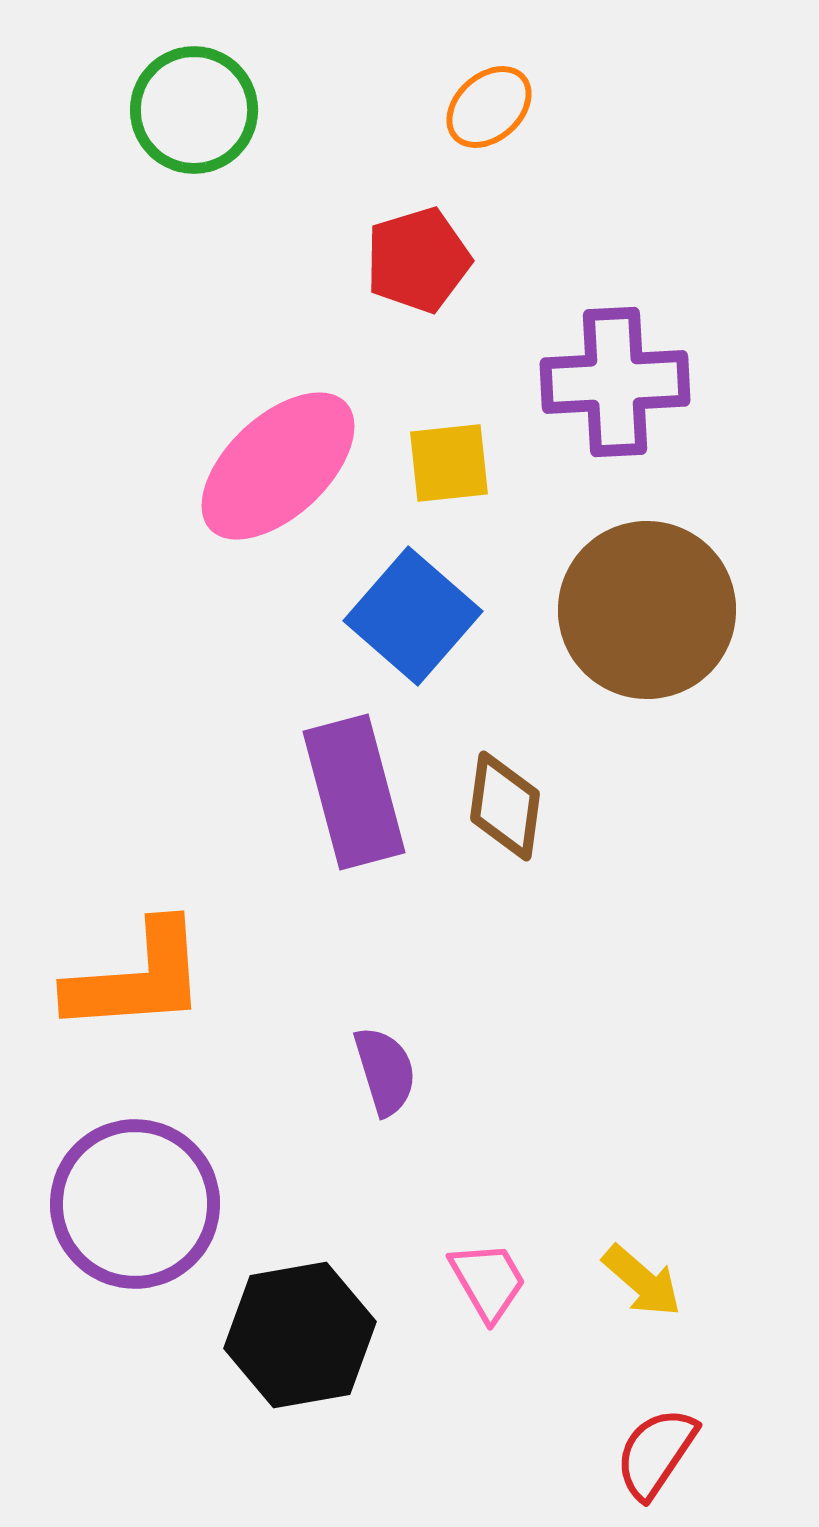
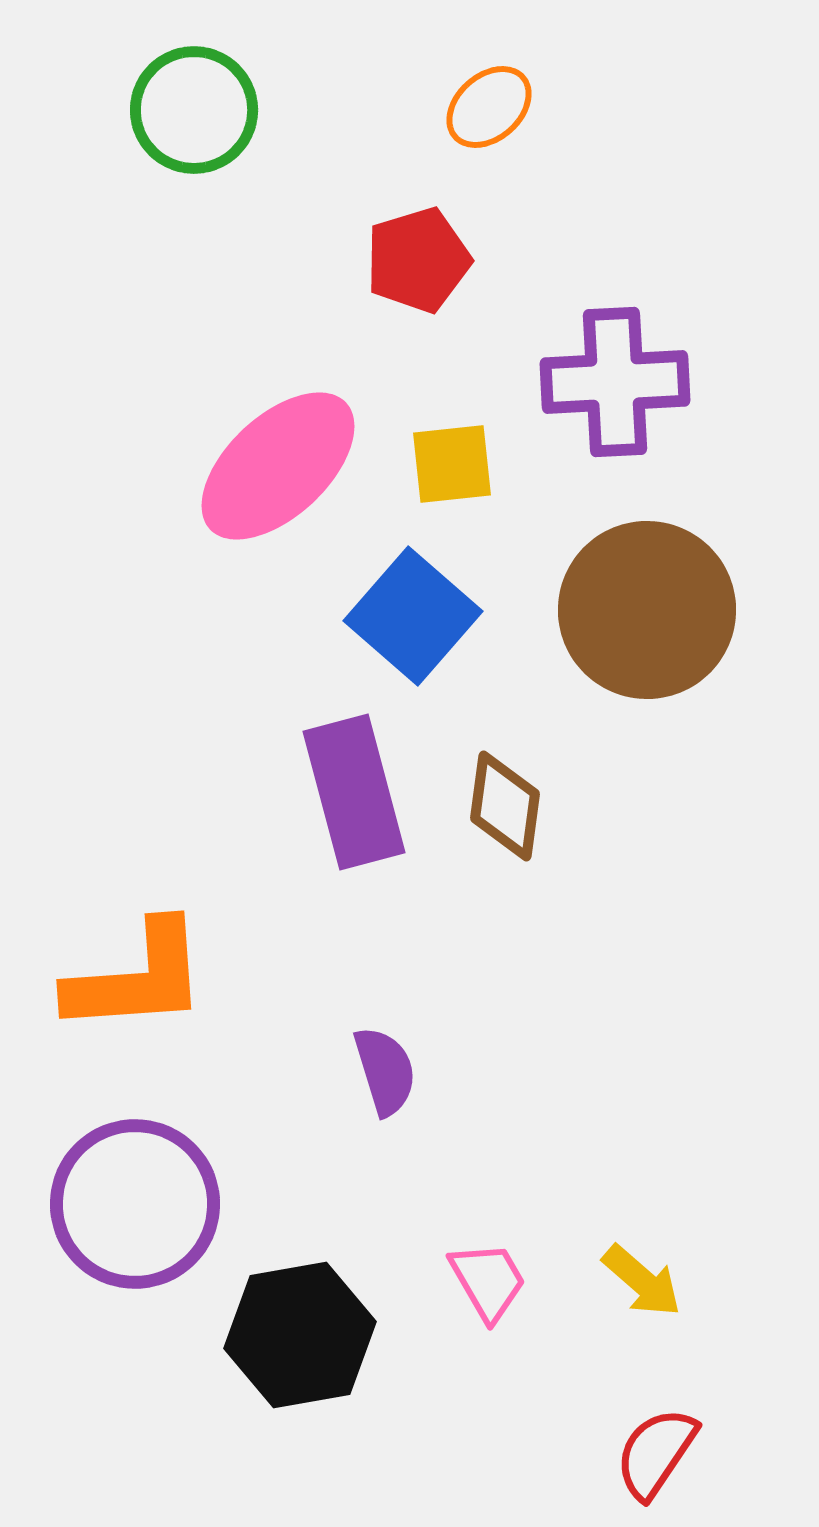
yellow square: moved 3 px right, 1 px down
